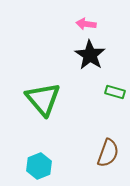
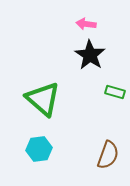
green triangle: rotated 9 degrees counterclockwise
brown semicircle: moved 2 px down
cyan hexagon: moved 17 px up; rotated 15 degrees clockwise
